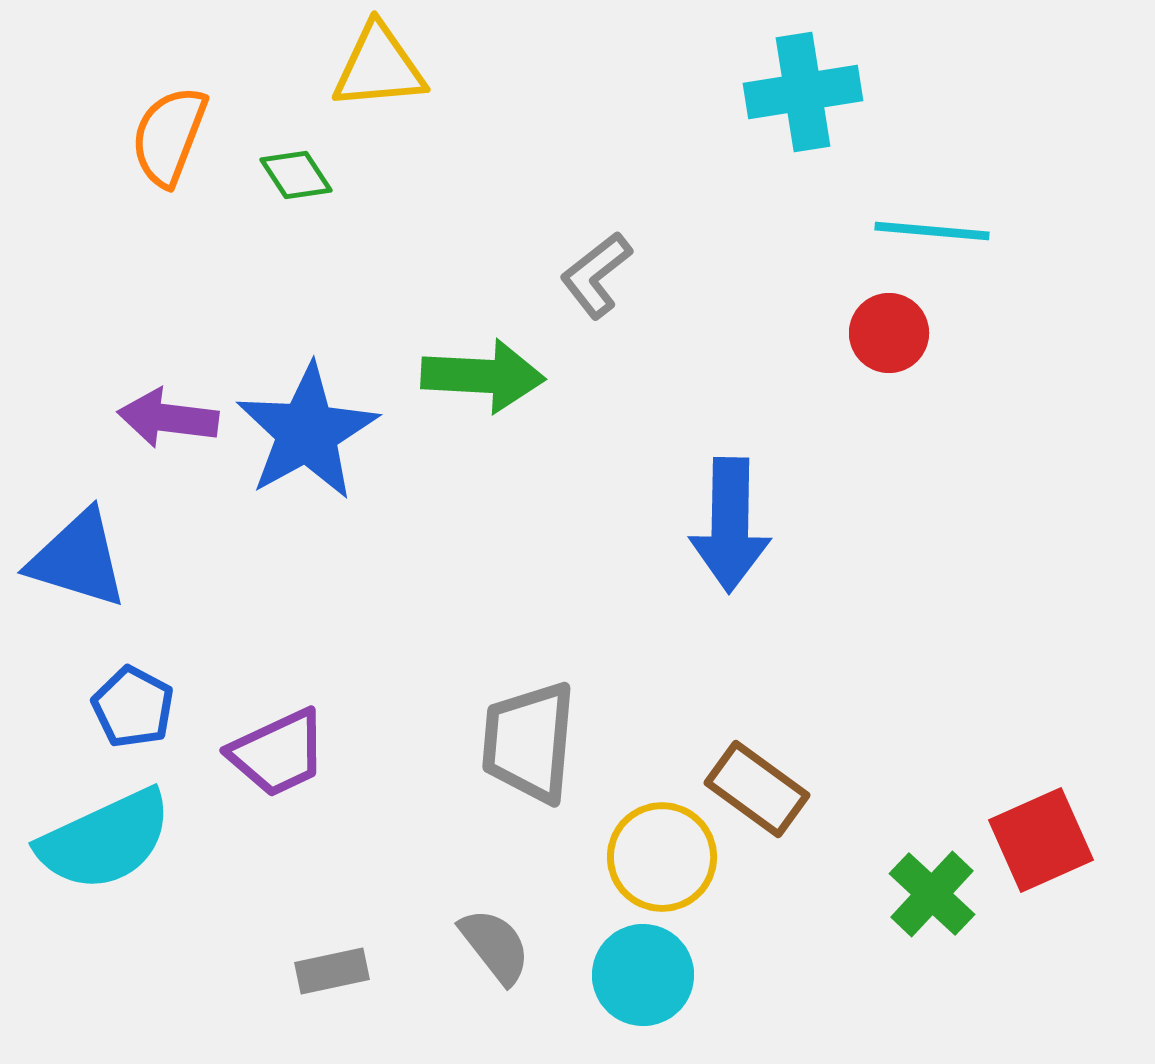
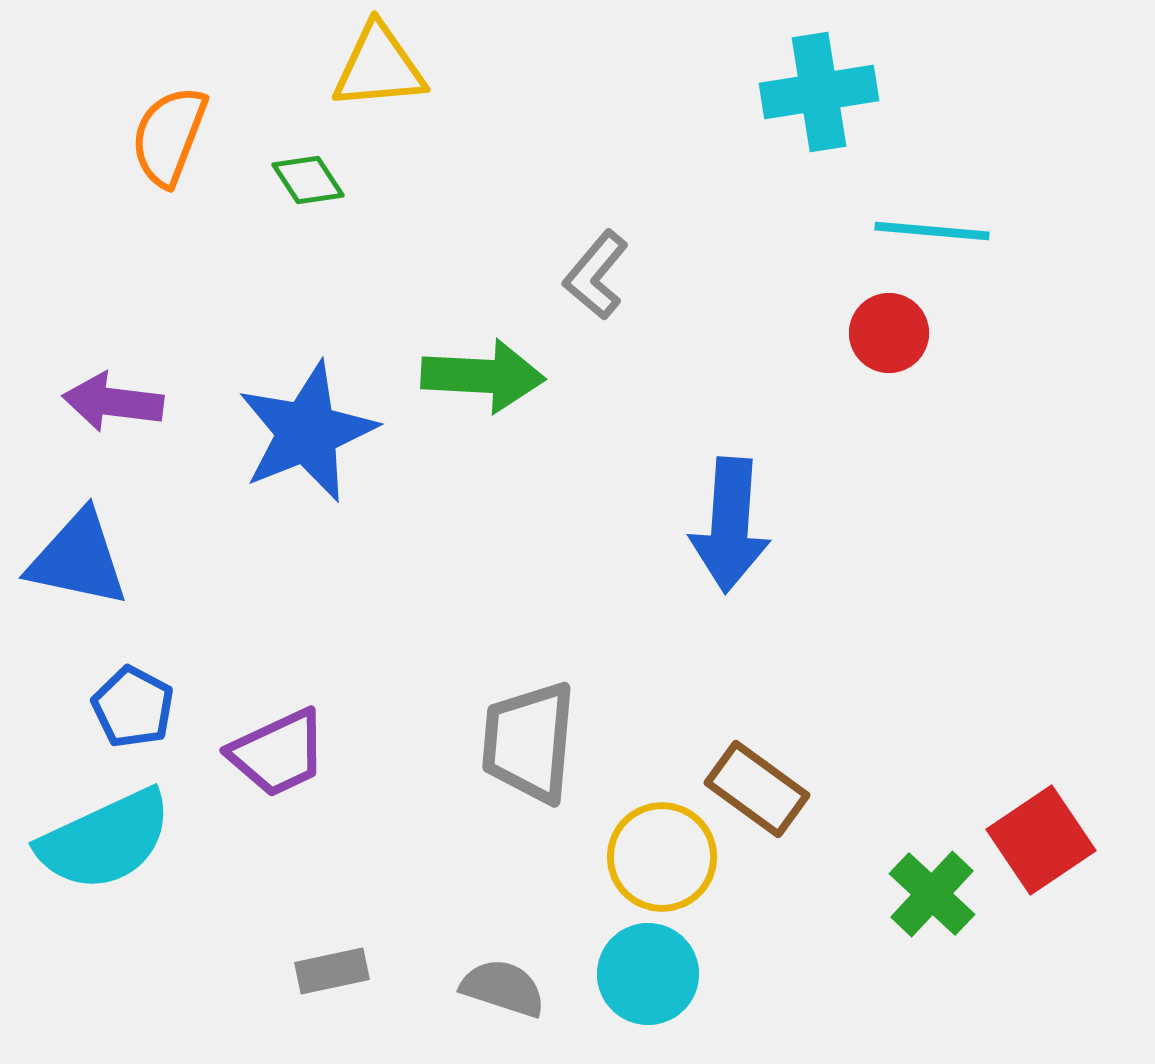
cyan cross: moved 16 px right
green diamond: moved 12 px right, 5 px down
gray L-shape: rotated 12 degrees counterclockwise
purple arrow: moved 55 px left, 16 px up
blue star: rotated 7 degrees clockwise
blue arrow: rotated 3 degrees clockwise
blue triangle: rotated 5 degrees counterclockwise
red square: rotated 10 degrees counterclockwise
gray semicircle: moved 8 px right, 42 px down; rotated 34 degrees counterclockwise
cyan circle: moved 5 px right, 1 px up
